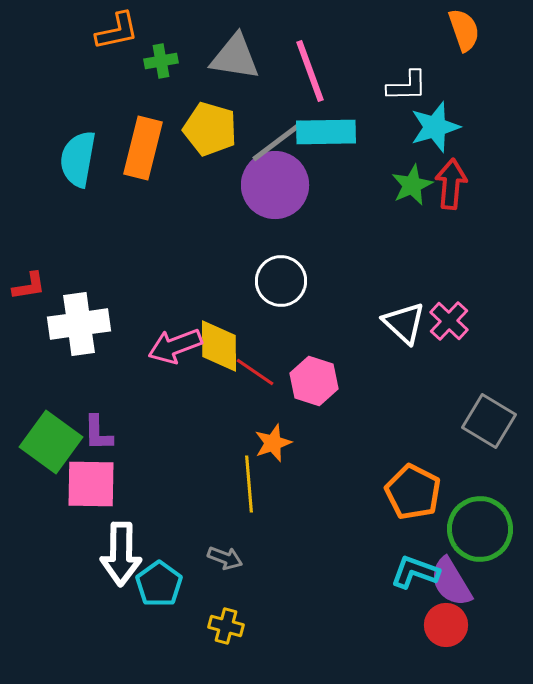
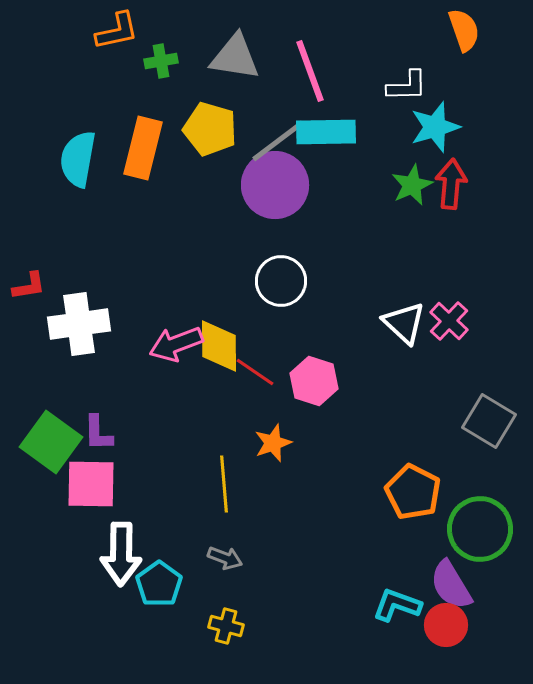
pink arrow: moved 1 px right, 2 px up
yellow line: moved 25 px left
cyan L-shape: moved 18 px left, 33 px down
purple semicircle: moved 3 px down
